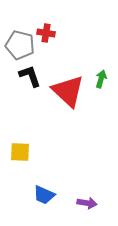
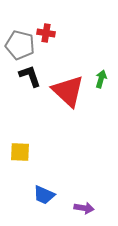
purple arrow: moved 3 px left, 5 px down
